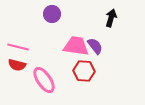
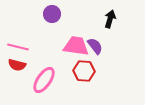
black arrow: moved 1 px left, 1 px down
pink ellipse: rotated 68 degrees clockwise
